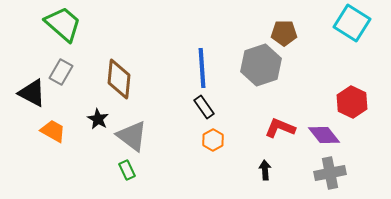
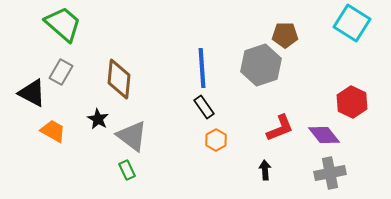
brown pentagon: moved 1 px right, 2 px down
red L-shape: rotated 136 degrees clockwise
orange hexagon: moved 3 px right
